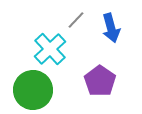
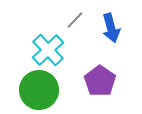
gray line: moved 1 px left
cyan cross: moved 2 px left, 1 px down
green circle: moved 6 px right
